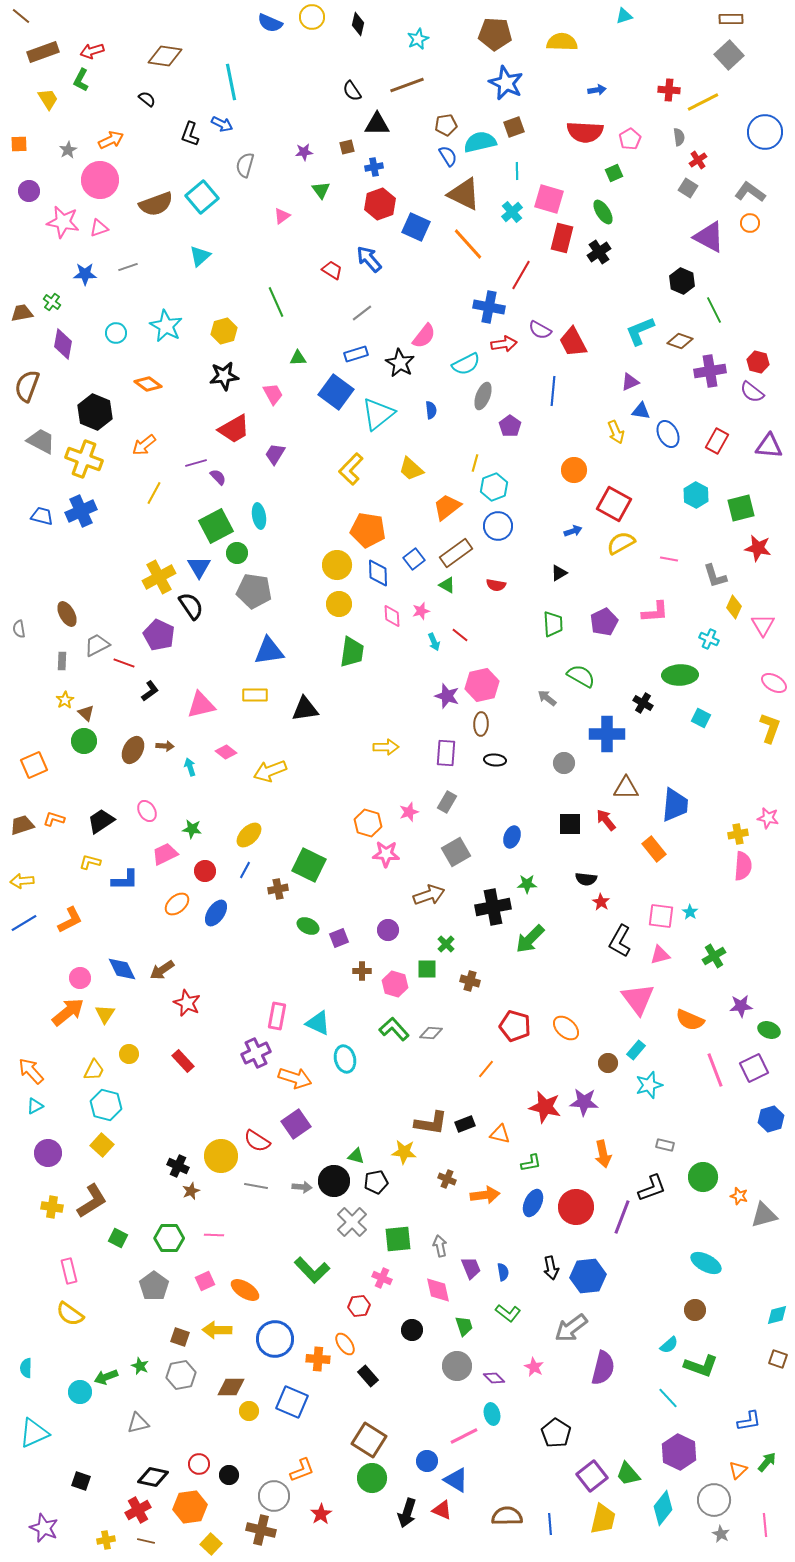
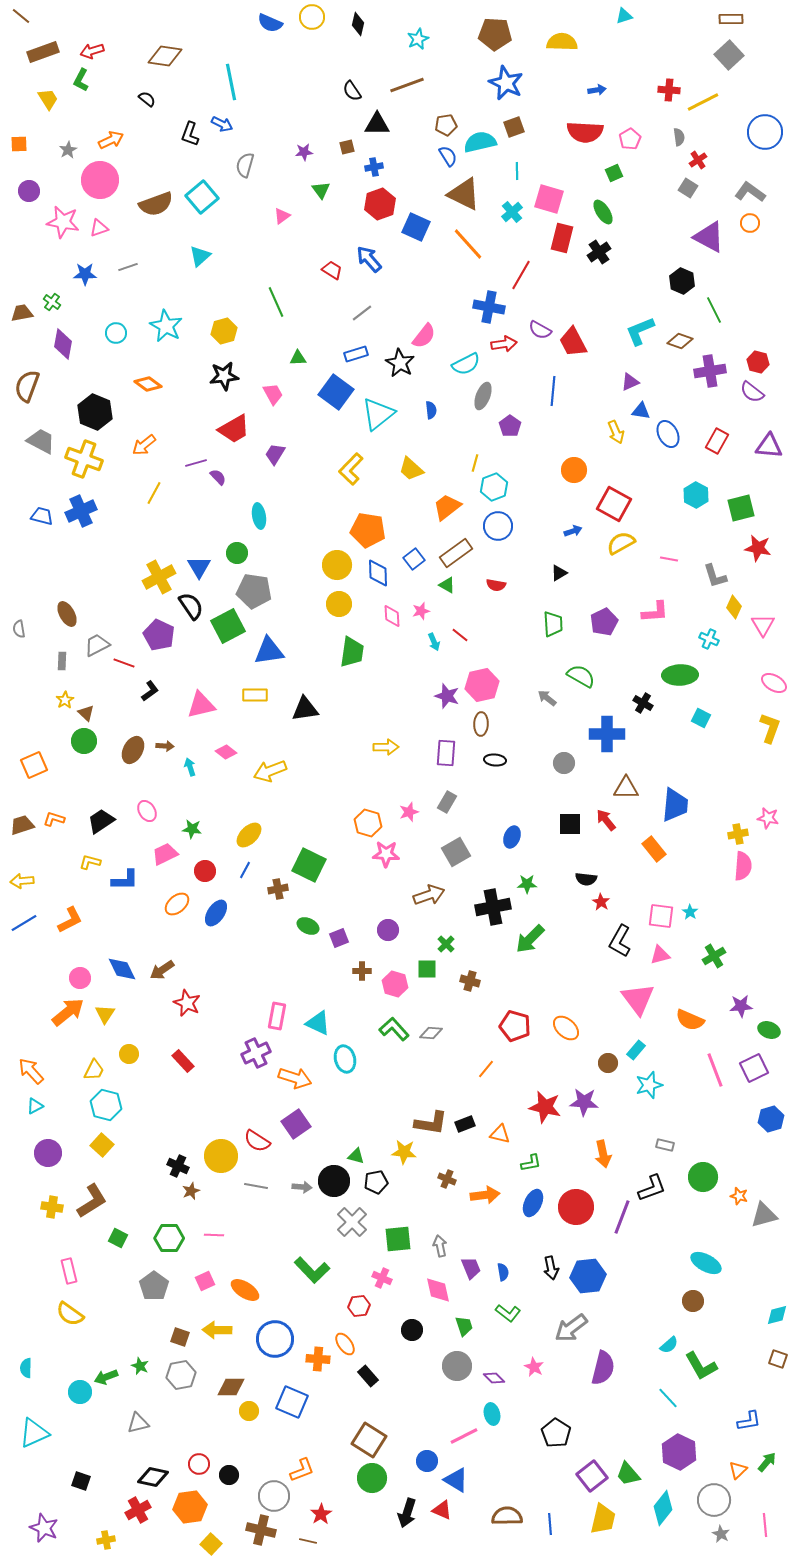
green square at (216, 526): moved 12 px right, 100 px down
brown circle at (695, 1310): moved 2 px left, 9 px up
green L-shape at (701, 1366): rotated 40 degrees clockwise
brown line at (146, 1541): moved 162 px right
